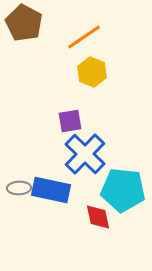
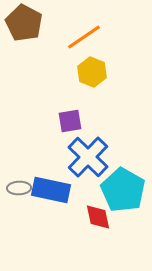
blue cross: moved 3 px right, 3 px down
cyan pentagon: rotated 24 degrees clockwise
